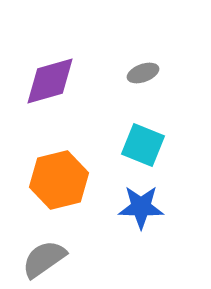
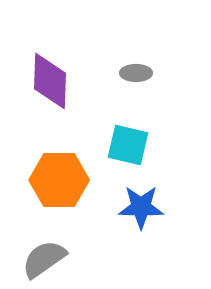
gray ellipse: moved 7 px left; rotated 20 degrees clockwise
purple diamond: rotated 72 degrees counterclockwise
cyan square: moved 15 px left; rotated 9 degrees counterclockwise
orange hexagon: rotated 14 degrees clockwise
